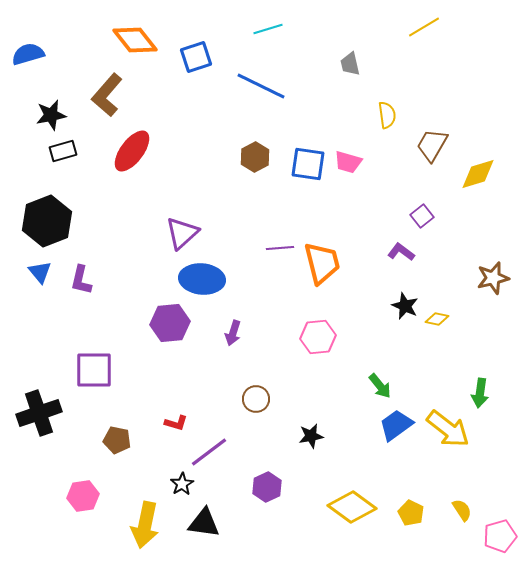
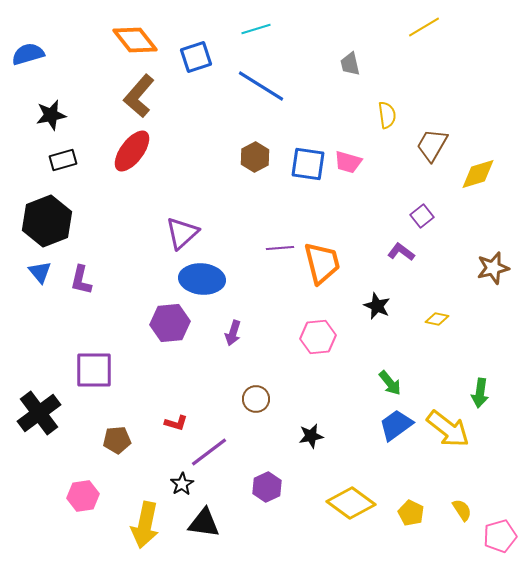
cyan line at (268, 29): moved 12 px left
blue line at (261, 86): rotated 6 degrees clockwise
brown L-shape at (107, 95): moved 32 px right, 1 px down
black rectangle at (63, 151): moved 9 px down
brown star at (493, 278): moved 10 px up
black star at (405, 306): moved 28 px left
green arrow at (380, 386): moved 10 px right, 3 px up
black cross at (39, 413): rotated 18 degrees counterclockwise
brown pentagon at (117, 440): rotated 16 degrees counterclockwise
yellow diamond at (352, 507): moved 1 px left, 4 px up
